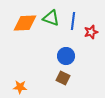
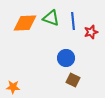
blue line: rotated 12 degrees counterclockwise
blue circle: moved 2 px down
brown square: moved 10 px right, 2 px down
orange star: moved 7 px left
